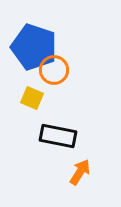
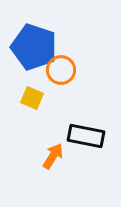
orange circle: moved 7 px right
black rectangle: moved 28 px right
orange arrow: moved 27 px left, 16 px up
